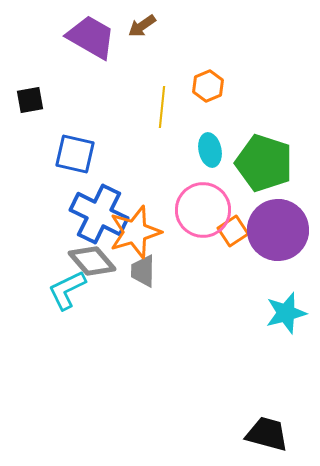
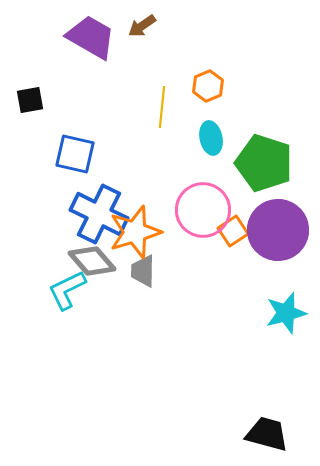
cyan ellipse: moved 1 px right, 12 px up
